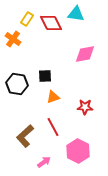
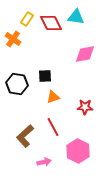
cyan triangle: moved 3 px down
pink arrow: rotated 24 degrees clockwise
